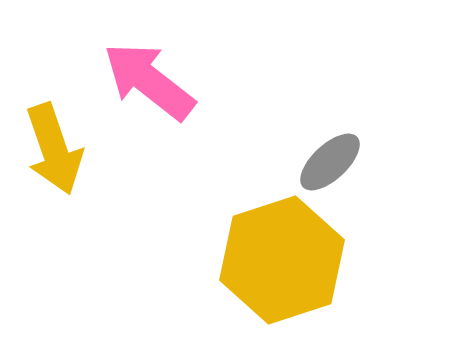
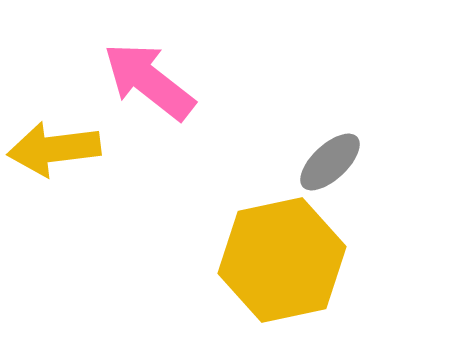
yellow arrow: rotated 102 degrees clockwise
yellow hexagon: rotated 6 degrees clockwise
